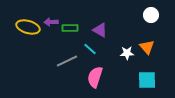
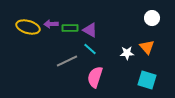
white circle: moved 1 px right, 3 px down
purple arrow: moved 2 px down
purple triangle: moved 10 px left
cyan square: rotated 18 degrees clockwise
